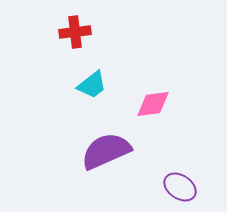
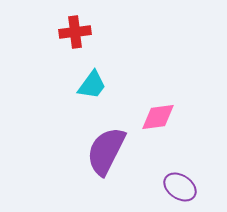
cyan trapezoid: rotated 16 degrees counterclockwise
pink diamond: moved 5 px right, 13 px down
purple semicircle: rotated 39 degrees counterclockwise
